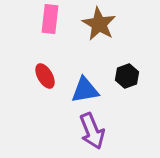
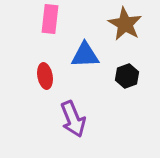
brown star: moved 26 px right
red ellipse: rotated 20 degrees clockwise
blue triangle: moved 35 px up; rotated 8 degrees clockwise
purple arrow: moved 19 px left, 12 px up
